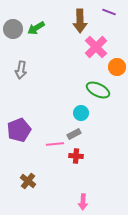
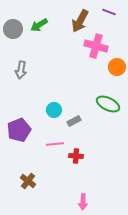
brown arrow: rotated 30 degrees clockwise
green arrow: moved 3 px right, 3 px up
pink cross: moved 1 px up; rotated 30 degrees counterclockwise
green ellipse: moved 10 px right, 14 px down
cyan circle: moved 27 px left, 3 px up
gray rectangle: moved 13 px up
